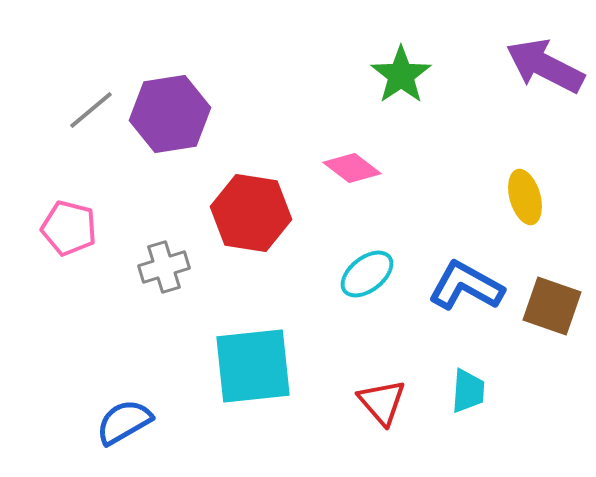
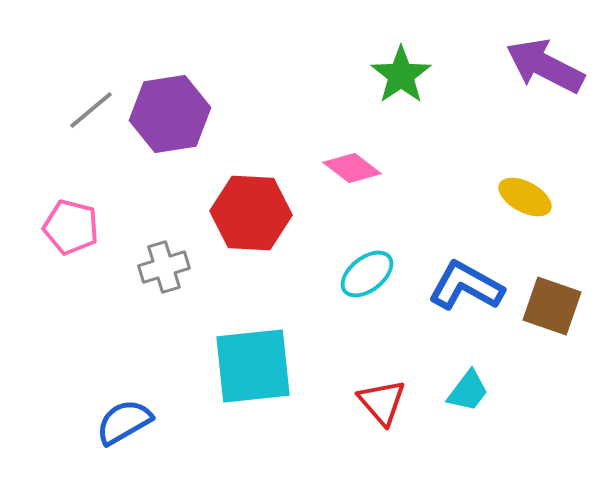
yellow ellipse: rotated 46 degrees counterclockwise
red hexagon: rotated 6 degrees counterclockwise
pink pentagon: moved 2 px right, 1 px up
cyan trapezoid: rotated 33 degrees clockwise
